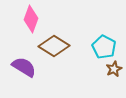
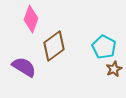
brown diamond: rotated 68 degrees counterclockwise
